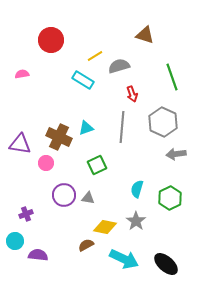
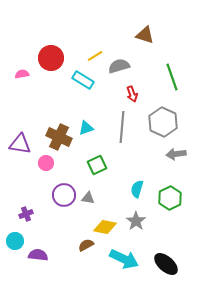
red circle: moved 18 px down
